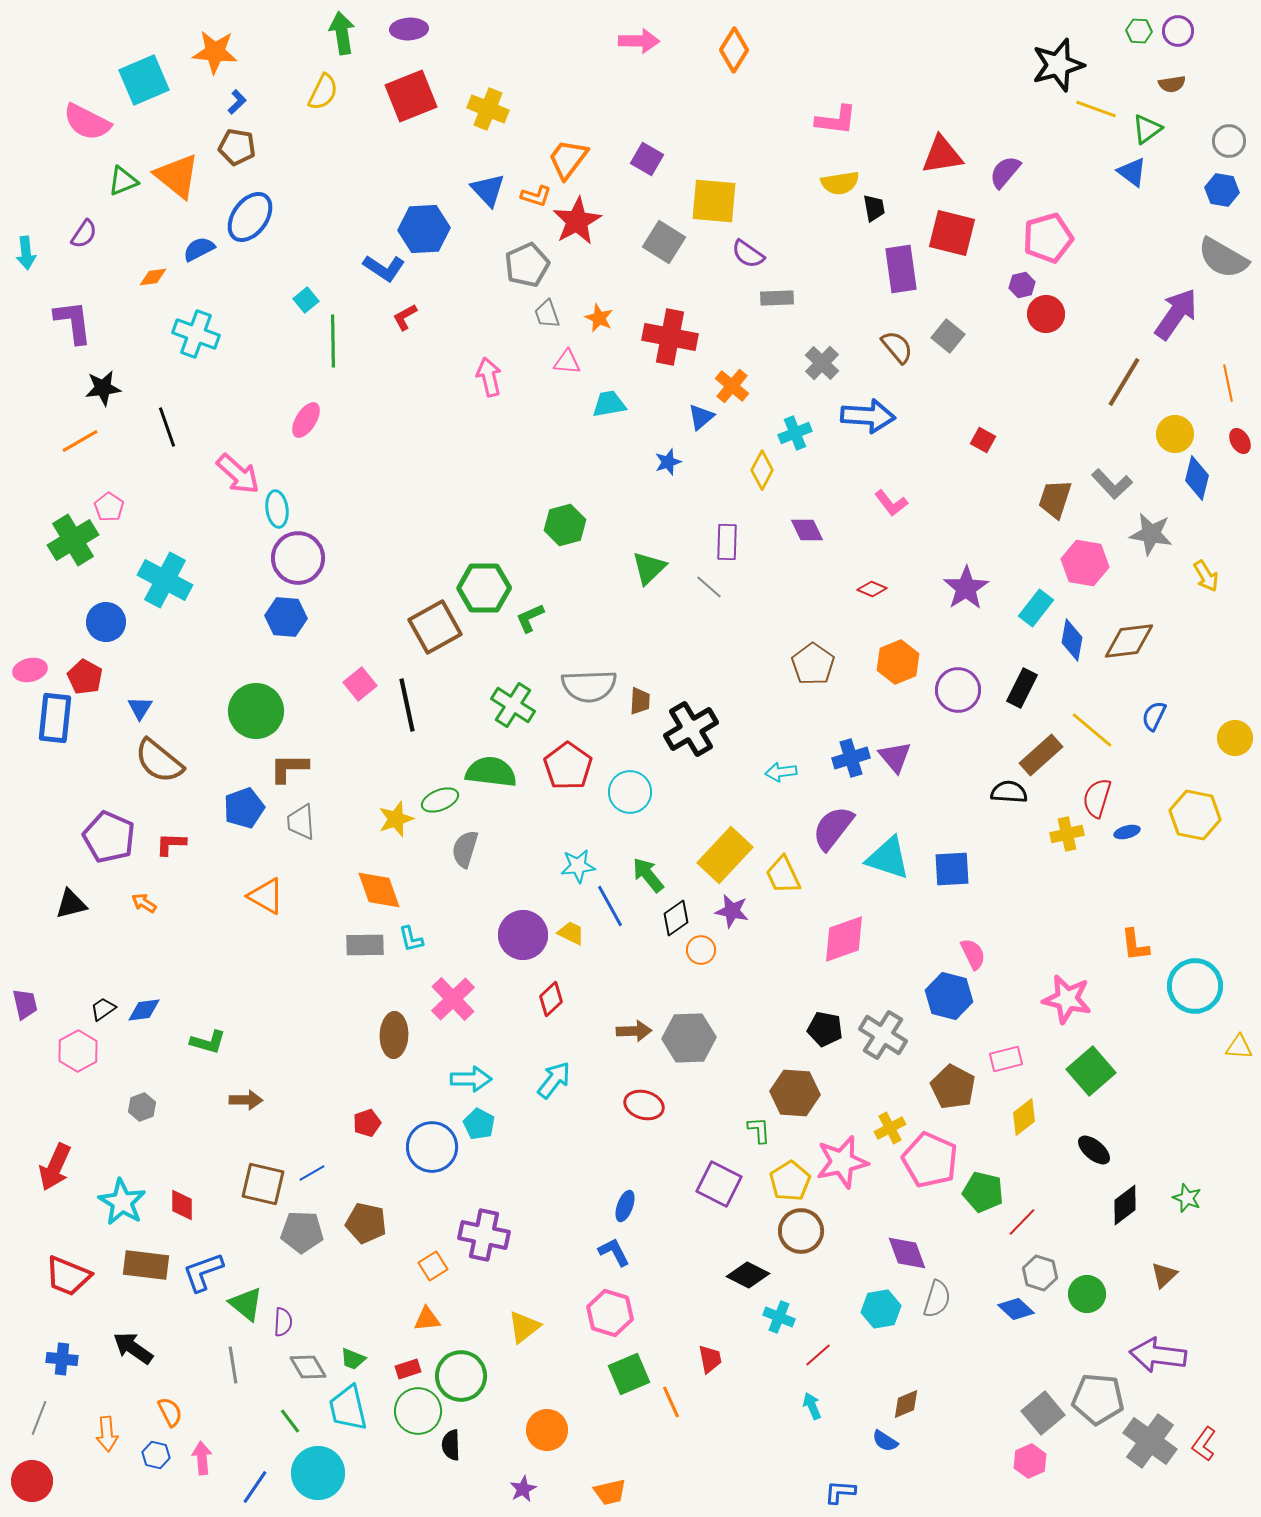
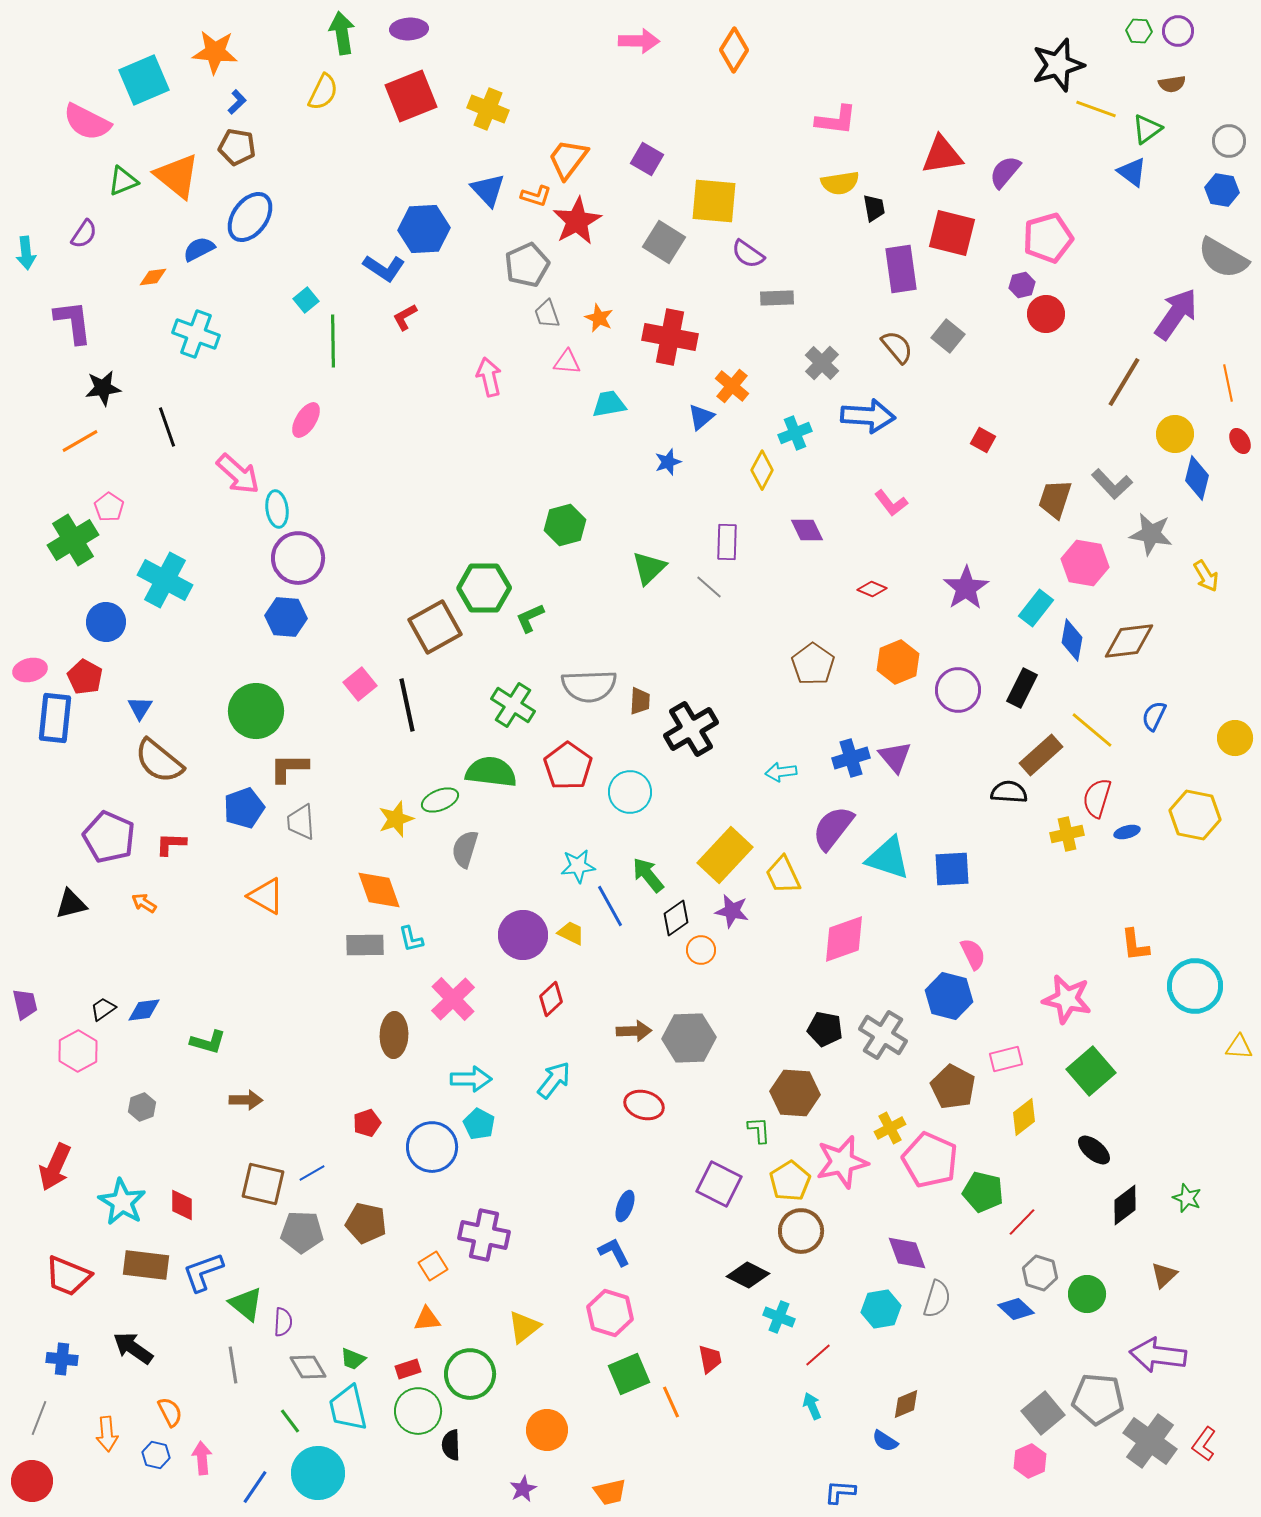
green circle at (461, 1376): moved 9 px right, 2 px up
